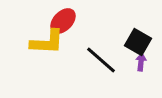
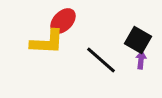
black square: moved 2 px up
purple arrow: moved 2 px up
